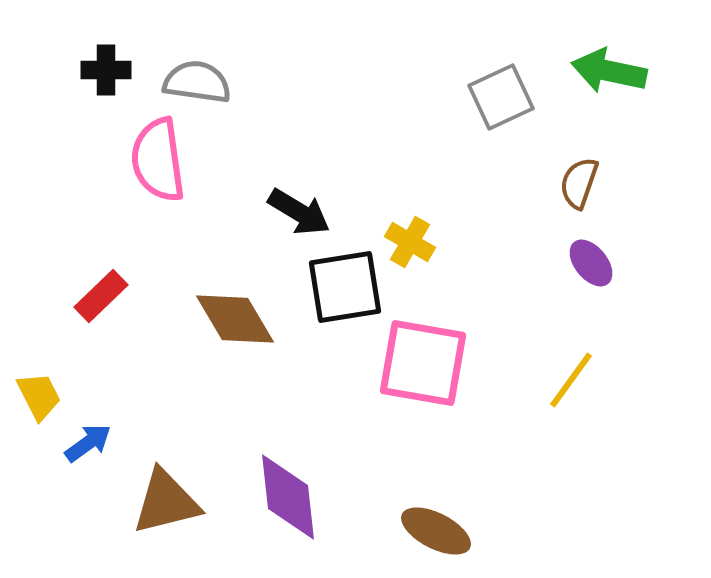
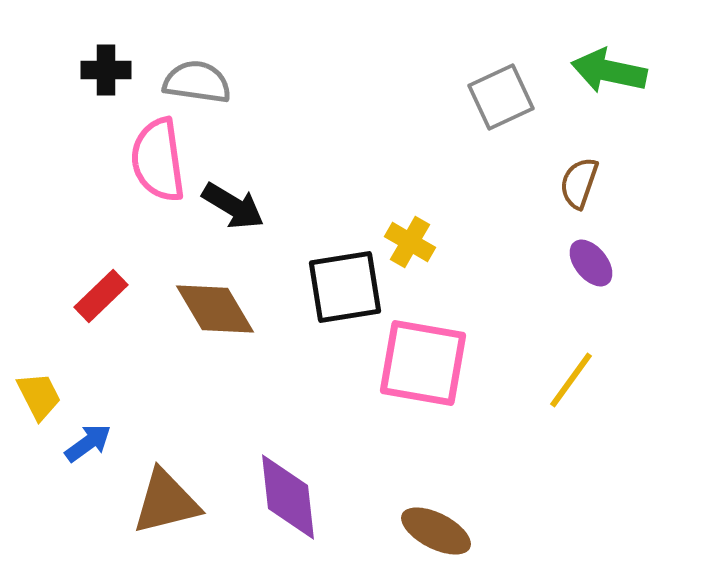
black arrow: moved 66 px left, 6 px up
brown diamond: moved 20 px left, 10 px up
